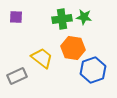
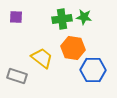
blue hexagon: rotated 20 degrees clockwise
gray rectangle: rotated 42 degrees clockwise
